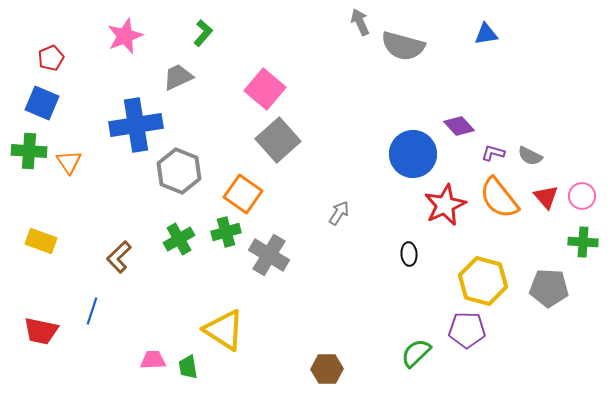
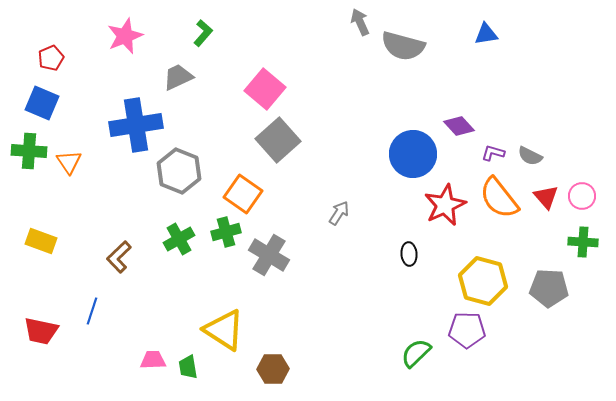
brown hexagon at (327, 369): moved 54 px left
